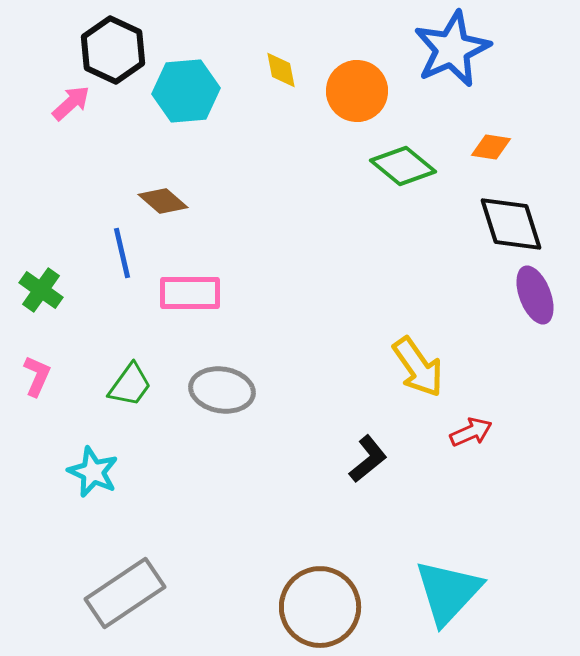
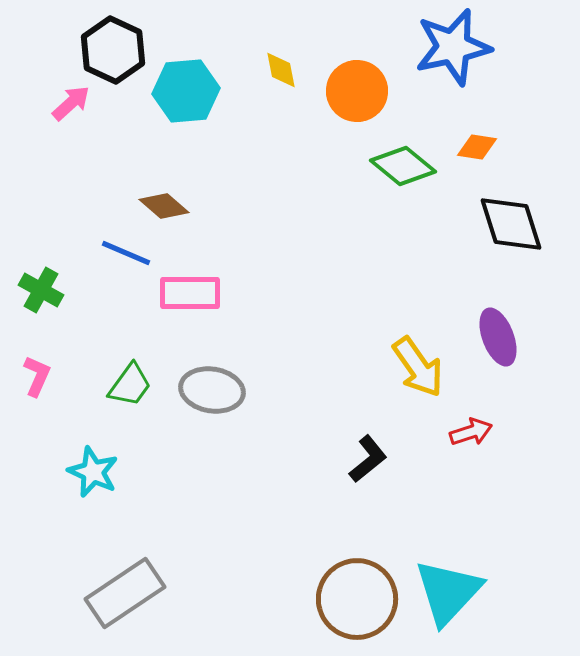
blue star: moved 1 px right, 2 px up; rotated 12 degrees clockwise
orange diamond: moved 14 px left
brown diamond: moved 1 px right, 5 px down
blue line: moved 4 px right; rotated 54 degrees counterclockwise
green cross: rotated 6 degrees counterclockwise
purple ellipse: moved 37 px left, 42 px down
gray ellipse: moved 10 px left
red arrow: rotated 6 degrees clockwise
brown circle: moved 37 px right, 8 px up
